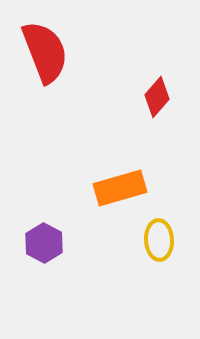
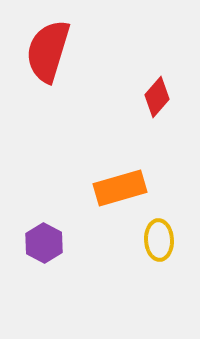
red semicircle: moved 3 px right, 1 px up; rotated 142 degrees counterclockwise
